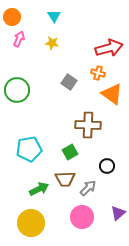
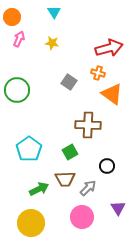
cyan triangle: moved 4 px up
cyan pentagon: rotated 25 degrees counterclockwise
purple triangle: moved 5 px up; rotated 21 degrees counterclockwise
